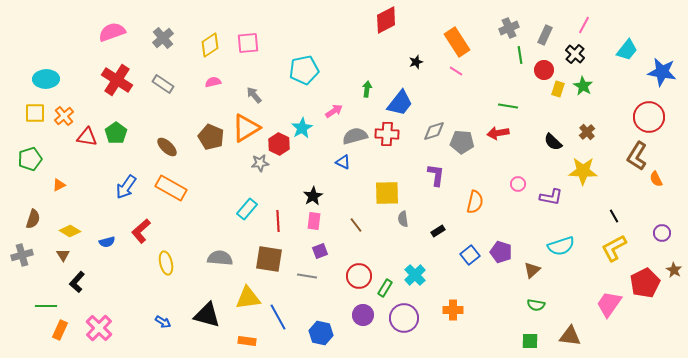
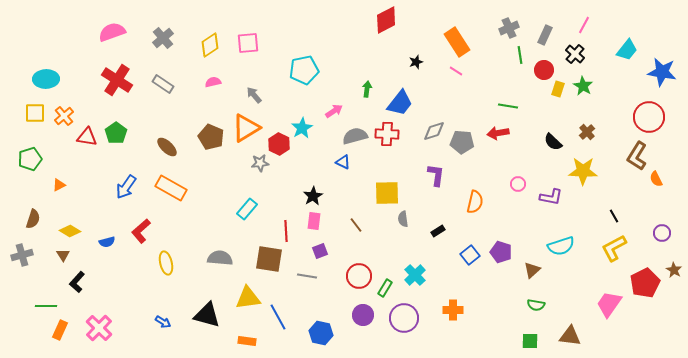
red line at (278, 221): moved 8 px right, 10 px down
